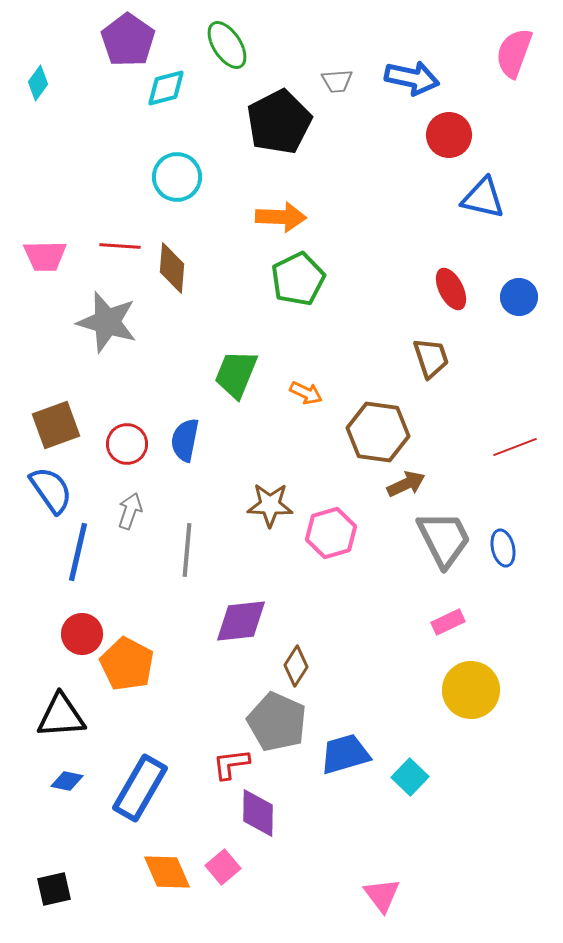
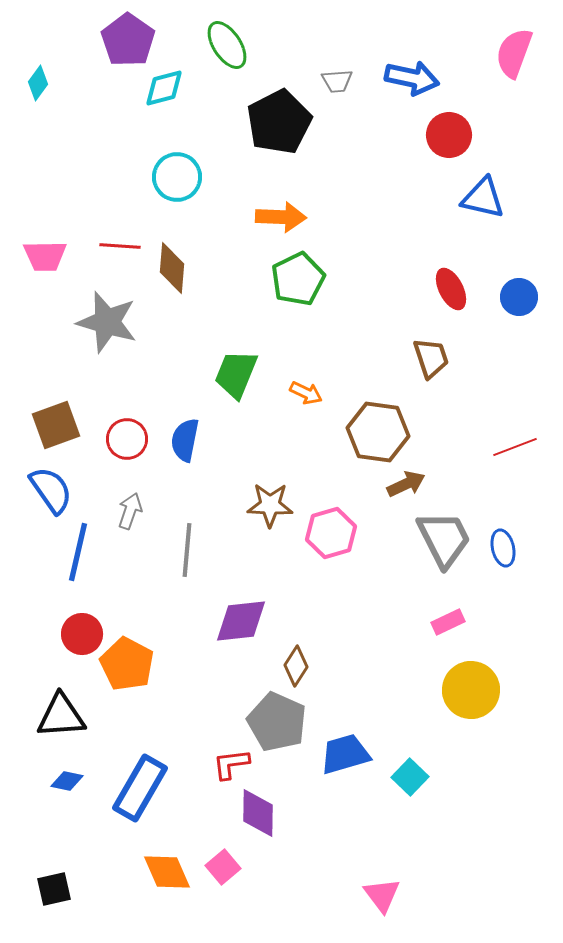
cyan diamond at (166, 88): moved 2 px left
red circle at (127, 444): moved 5 px up
